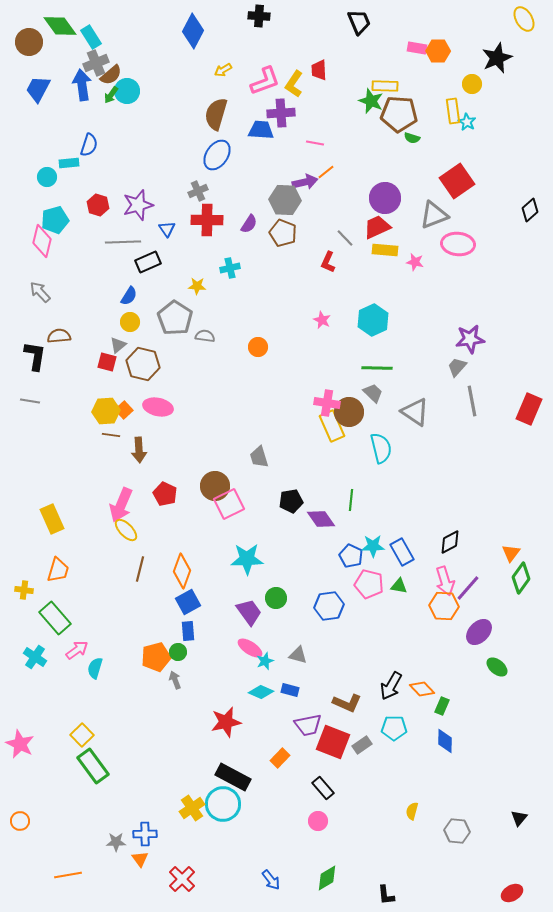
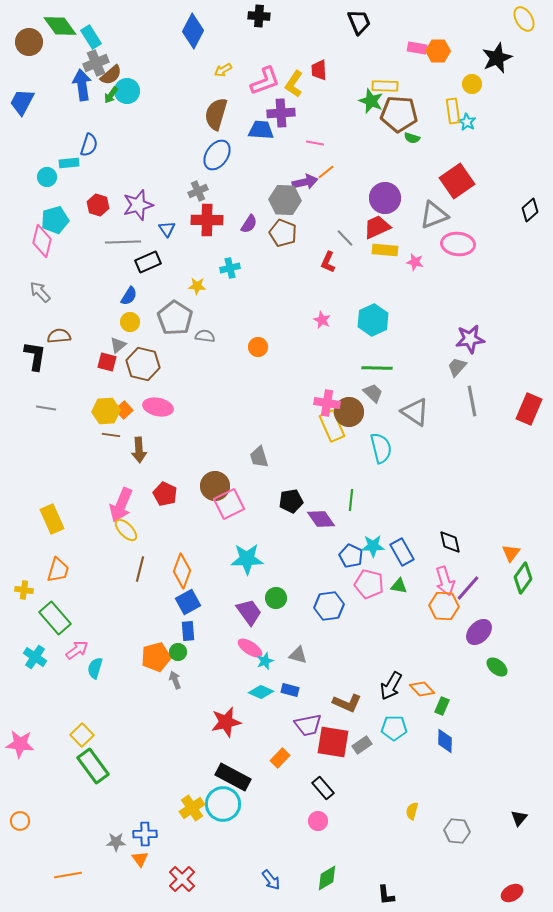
blue trapezoid at (38, 89): moved 16 px left, 13 px down
gray line at (30, 401): moved 16 px right, 7 px down
black diamond at (450, 542): rotated 75 degrees counterclockwise
green diamond at (521, 578): moved 2 px right
red square at (333, 742): rotated 12 degrees counterclockwise
pink star at (20, 744): rotated 20 degrees counterclockwise
